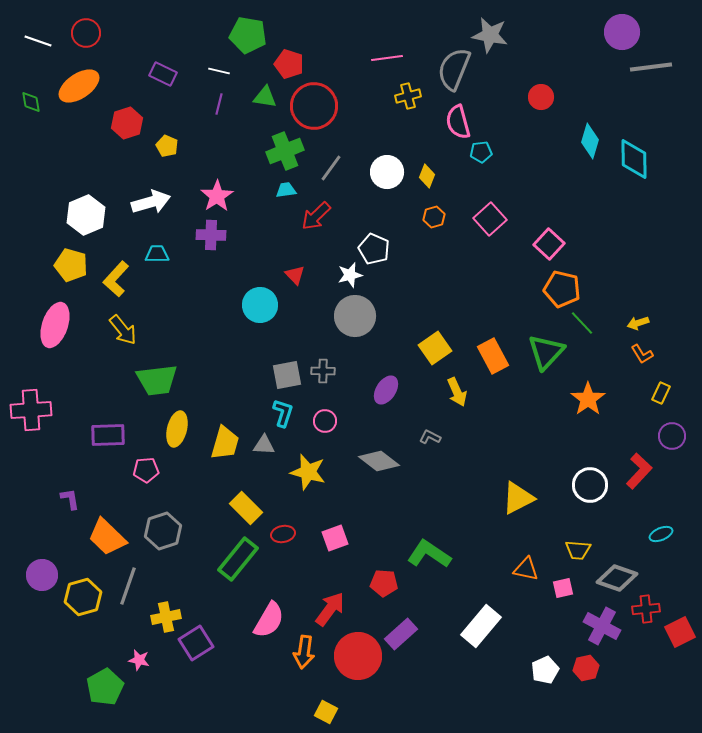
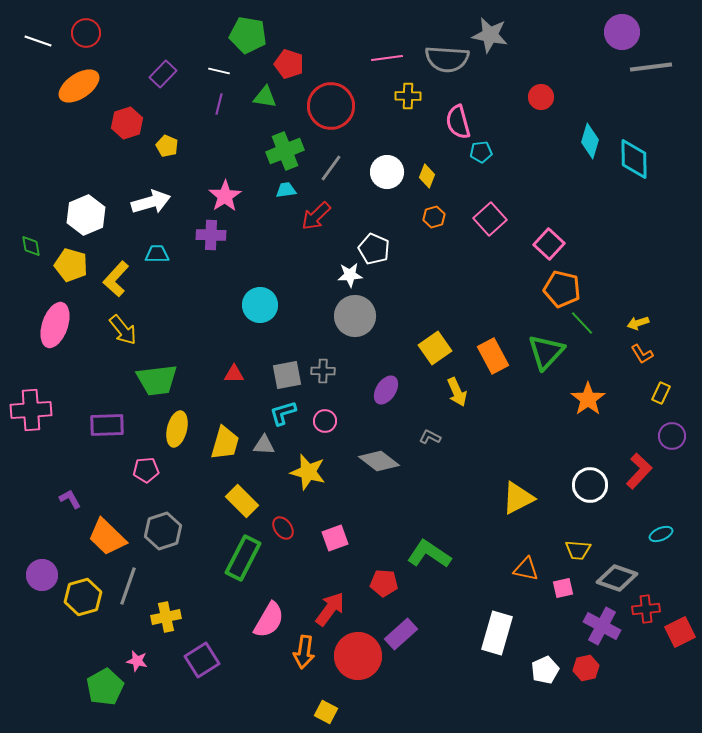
gray semicircle at (454, 69): moved 7 px left, 10 px up; rotated 108 degrees counterclockwise
purple rectangle at (163, 74): rotated 72 degrees counterclockwise
yellow cross at (408, 96): rotated 15 degrees clockwise
green diamond at (31, 102): moved 144 px down
red circle at (314, 106): moved 17 px right
pink star at (217, 196): moved 8 px right
red triangle at (295, 275): moved 61 px left, 99 px down; rotated 45 degrees counterclockwise
white star at (350, 275): rotated 10 degrees clockwise
cyan L-shape at (283, 413): rotated 124 degrees counterclockwise
purple rectangle at (108, 435): moved 1 px left, 10 px up
purple L-shape at (70, 499): rotated 20 degrees counterclockwise
yellow rectangle at (246, 508): moved 4 px left, 7 px up
red ellipse at (283, 534): moved 6 px up; rotated 65 degrees clockwise
green rectangle at (238, 559): moved 5 px right, 1 px up; rotated 12 degrees counterclockwise
white rectangle at (481, 626): moved 16 px right, 7 px down; rotated 24 degrees counterclockwise
purple square at (196, 643): moved 6 px right, 17 px down
pink star at (139, 660): moved 2 px left, 1 px down
